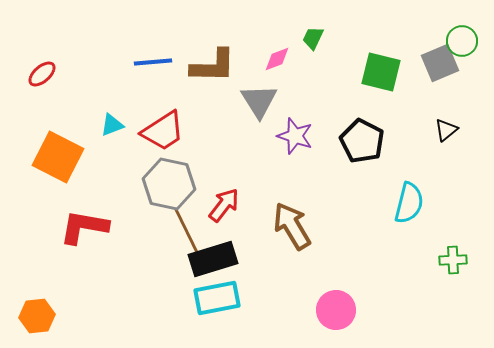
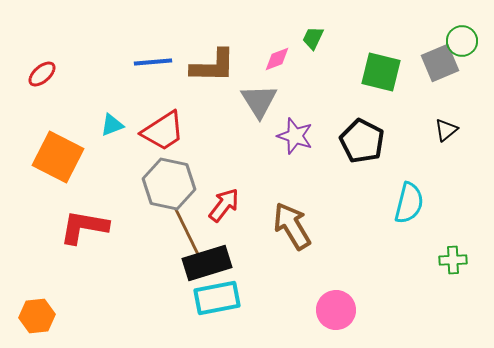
black rectangle: moved 6 px left, 4 px down
